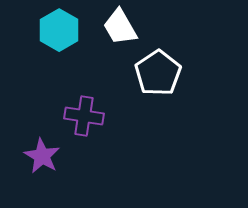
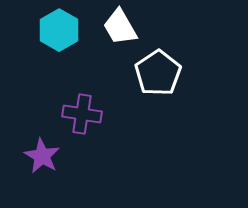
purple cross: moved 2 px left, 2 px up
